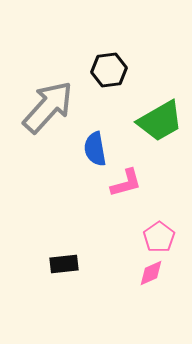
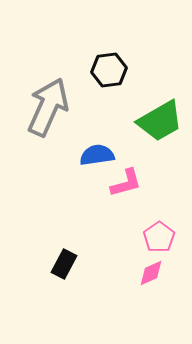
gray arrow: rotated 18 degrees counterclockwise
blue semicircle: moved 2 px right, 6 px down; rotated 92 degrees clockwise
black rectangle: rotated 56 degrees counterclockwise
